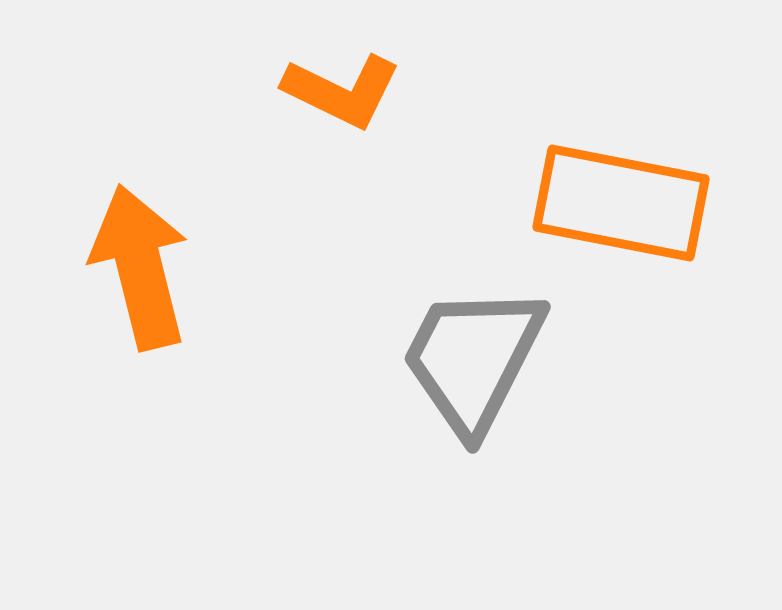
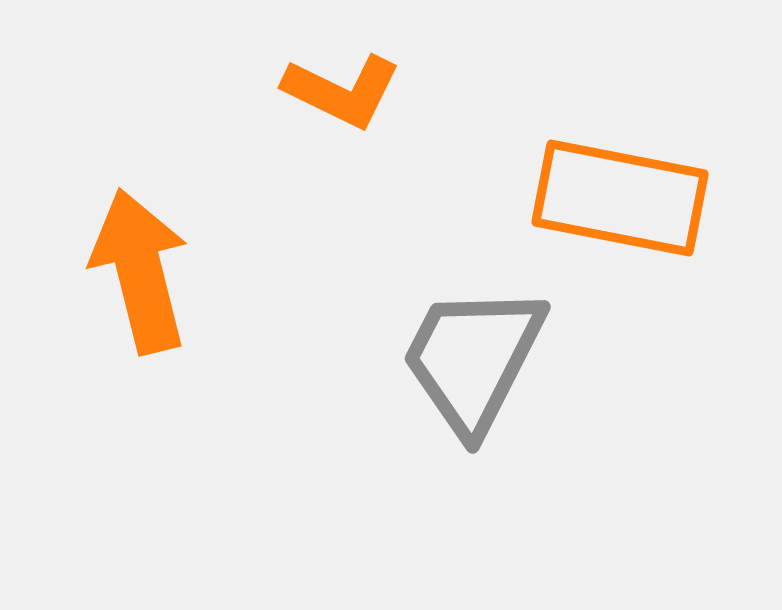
orange rectangle: moved 1 px left, 5 px up
orange arrow: moved 4 px down
